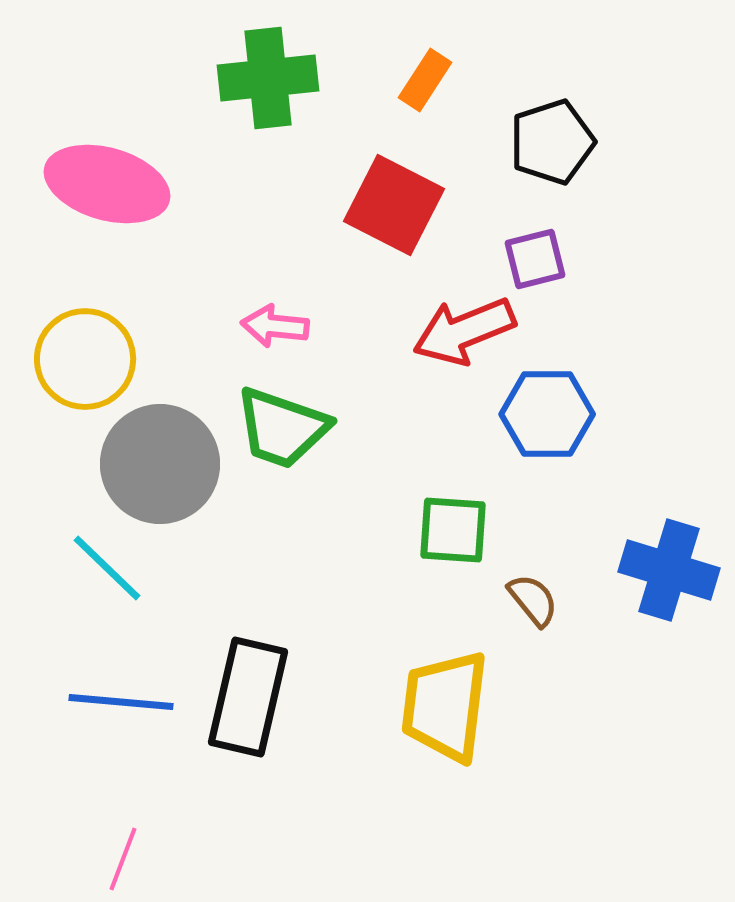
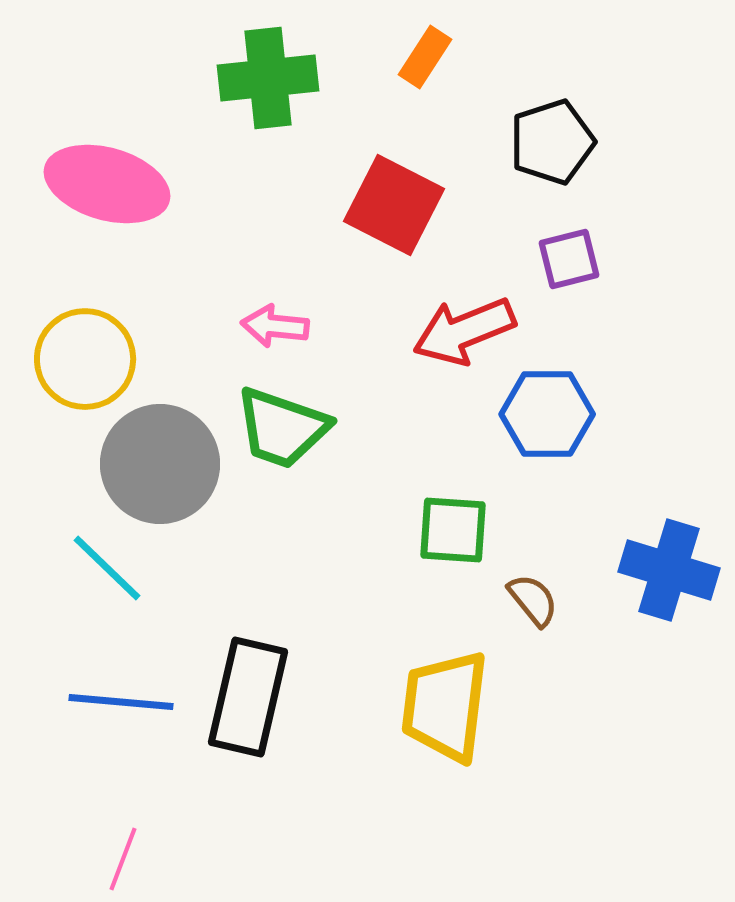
orange rectangle: moved 23 px up
purple square: moved 34 px right
